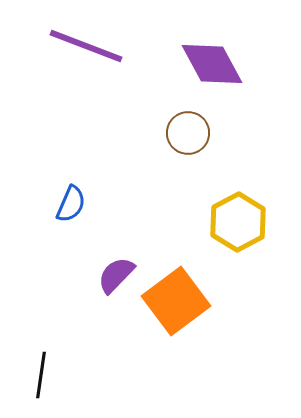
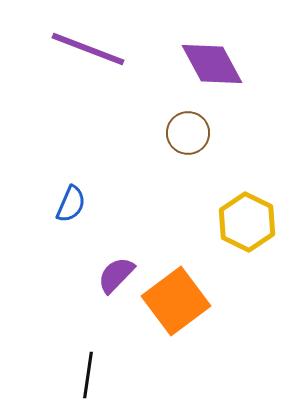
purple line: moved 2 px right, 3 px down
yellow hexagon: moved 9 px right; rotated 6 degrees counterclockwise
black line: moved 47 px right
